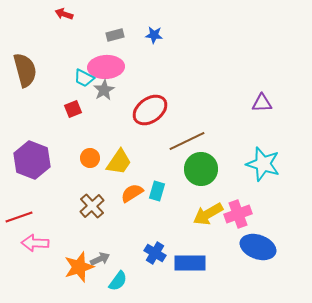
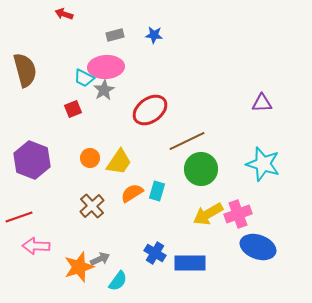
pink arrow: moved 1 px right, 3 px down
